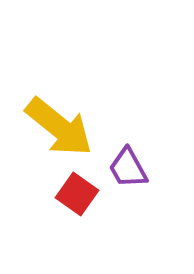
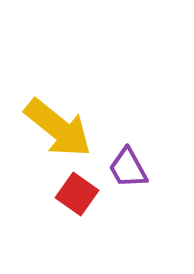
yellow arrow: moved 1 px left, 1 px down
